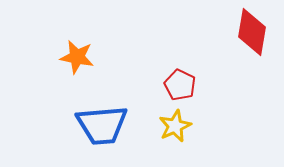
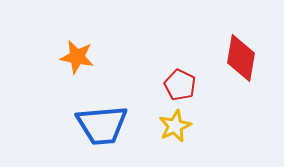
red diamond: moved 11 px left, 26 px down
